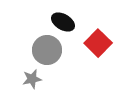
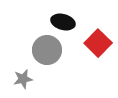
black ellipse: rotated 15 degrees counterclockwise
gray star: moved 9 px left
